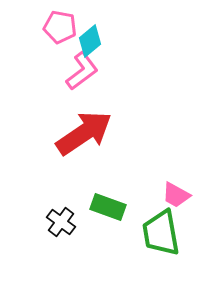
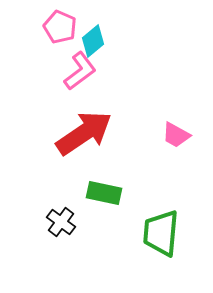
pink pentagon: rotated 12 degrees clockwise
cyan diamond: moved 3 px right
pink L-shape: moved 2 px left
pink trapezoid: moved 60 px up
green rectangle: moved 4 px left, 14 px up; rotated 8 degrees counterclockwise
green trapezoid: rotated 15 degrees clockwise
